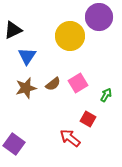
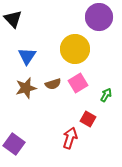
black triangle: moved 11 px up; rotated 48 degrees counterclockwise
yellow circle: moved 5 px right, 13 px down
brown semicircle: rotated 21 degrees clockwise
red arrow: rotated 70 degrees clockwise
